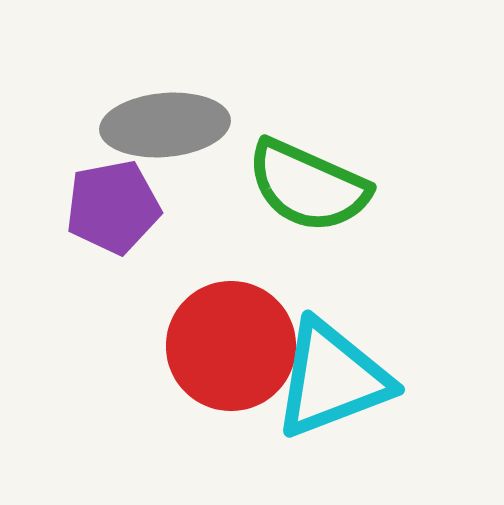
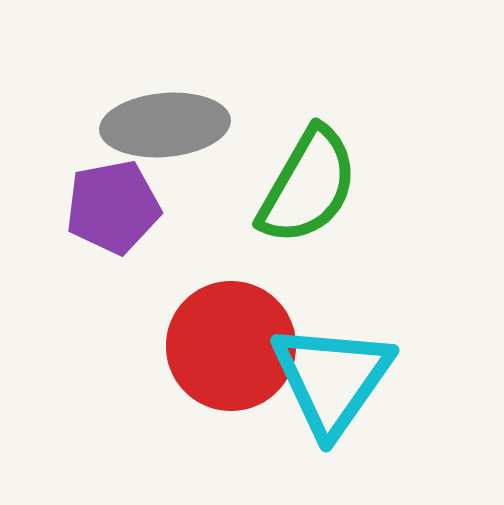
green semicircle: rotated 84 degrees counterclockwise
cyan triangle: rotated 34 degrees counterclockwise
